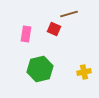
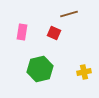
red square: moved 4 px down
pink rectangle: moved 4 px left, 2 px up
